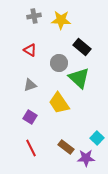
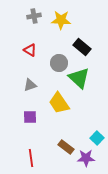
purple square: rotated 32 degrees counterclockwise
red line: moved 10 px down; rotated 18 degrees clockwise
